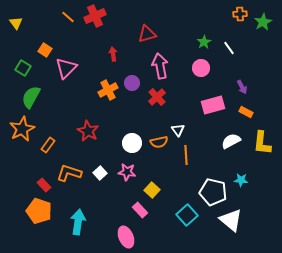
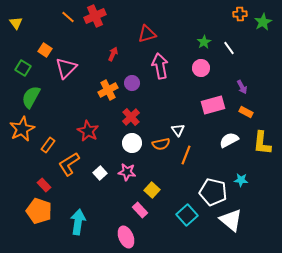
red arrow at (113, 54): rotated 32 degrees clockwise
red cross at (157, 97): moved 26 px left, 20 px down
white semicircle at (231, 141): moved 2 px left, 1 px up
orange semicircle at (159, 142): moved 2 px right, 2 px down
orange line at (186, 155): rotated 24 degrees clockwise
orange L-shape at (69, 173): moved 9 px up; rotated 50 degrees counterclockwise
